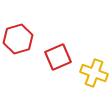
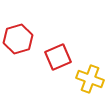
yellow cross: moved 4 px left, 6 px down
